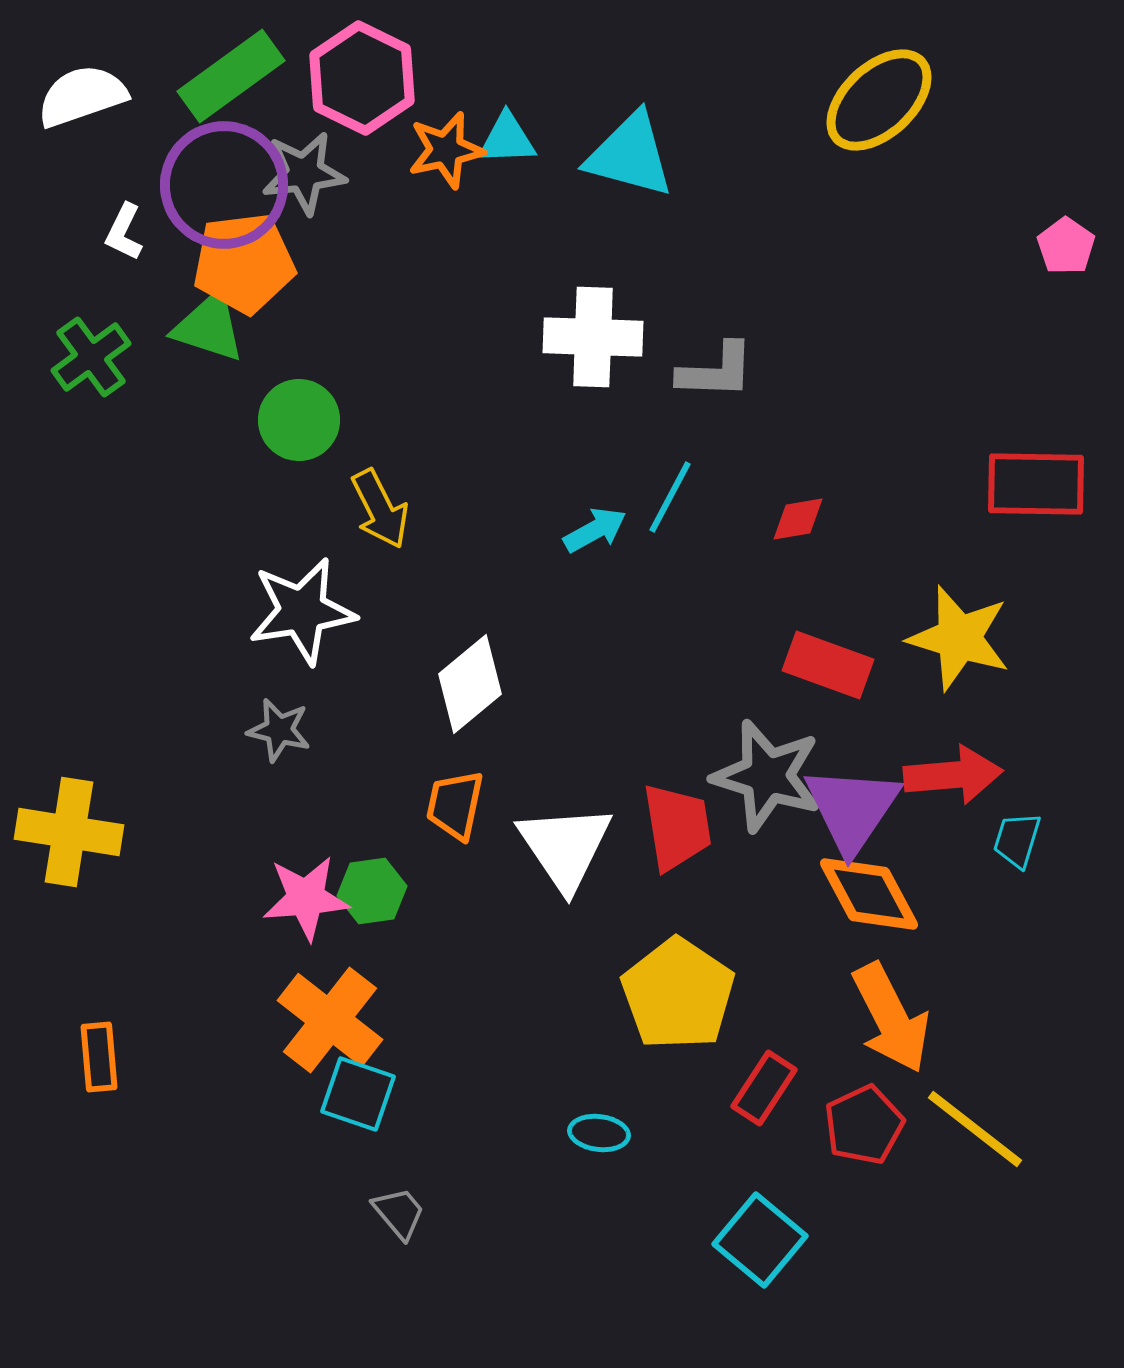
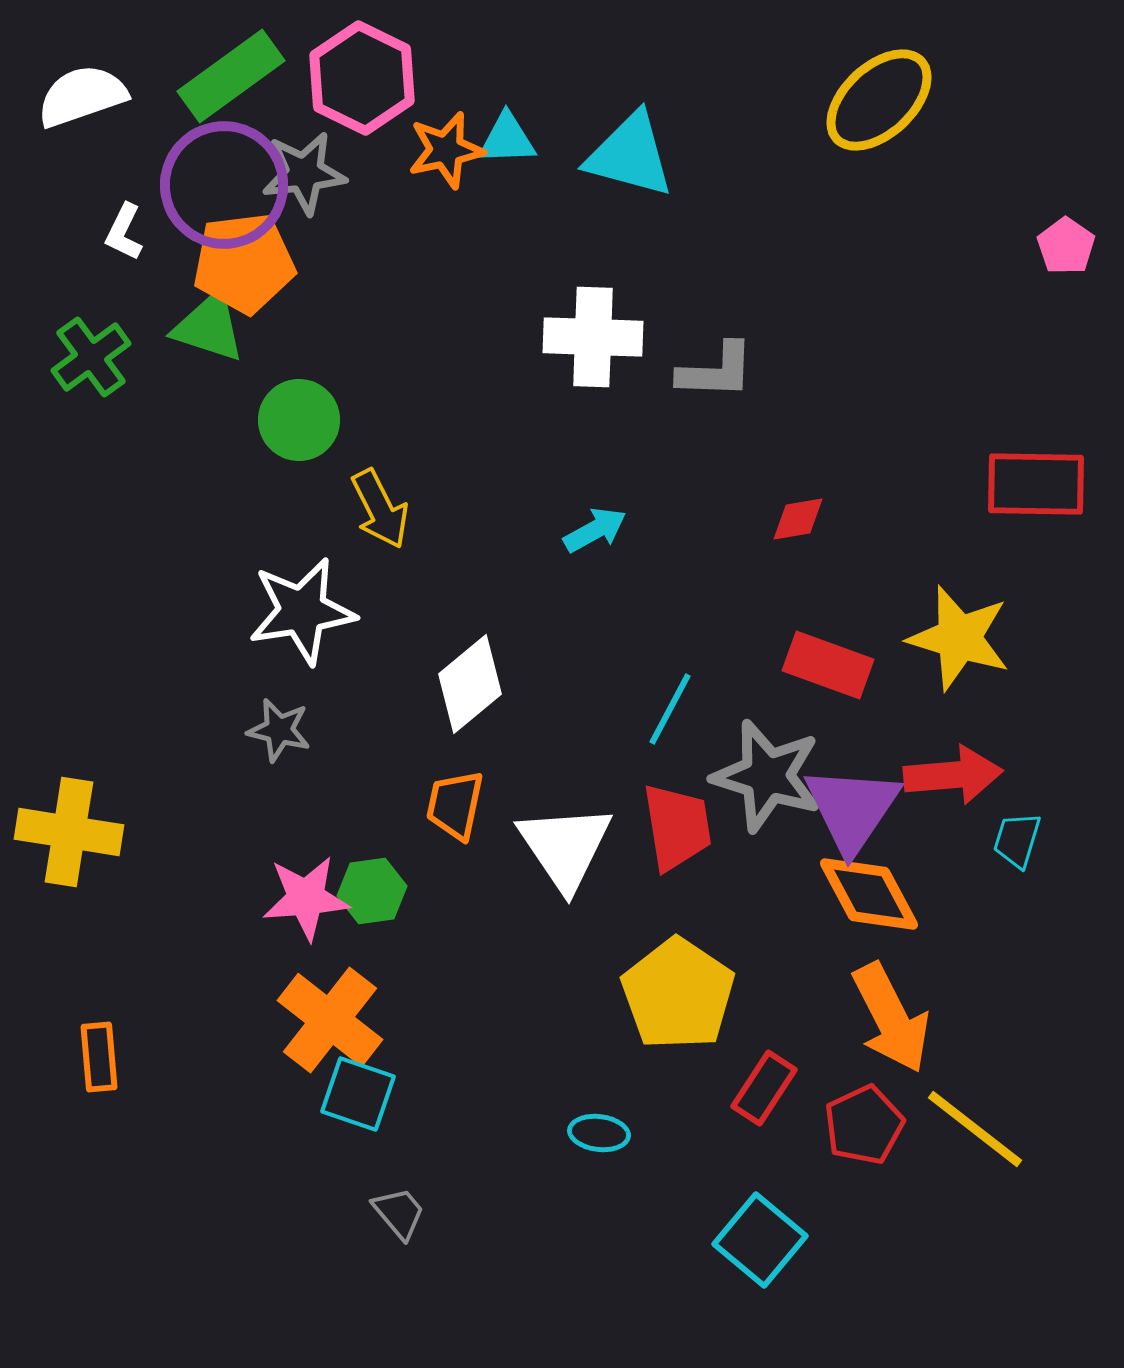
cyan line at (670, 497): moved 212 px down
